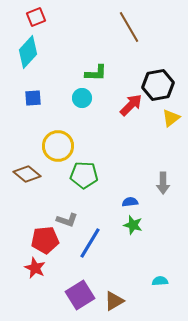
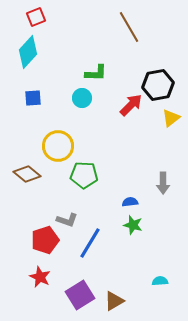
red pentagon: rotated 12 degrees counterclockwise
red star: moved 5 px right, 9 px down
